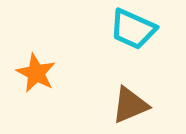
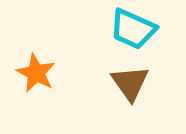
brown triangle: moved 22 px up; rotated 42 degrees counterclockwise
